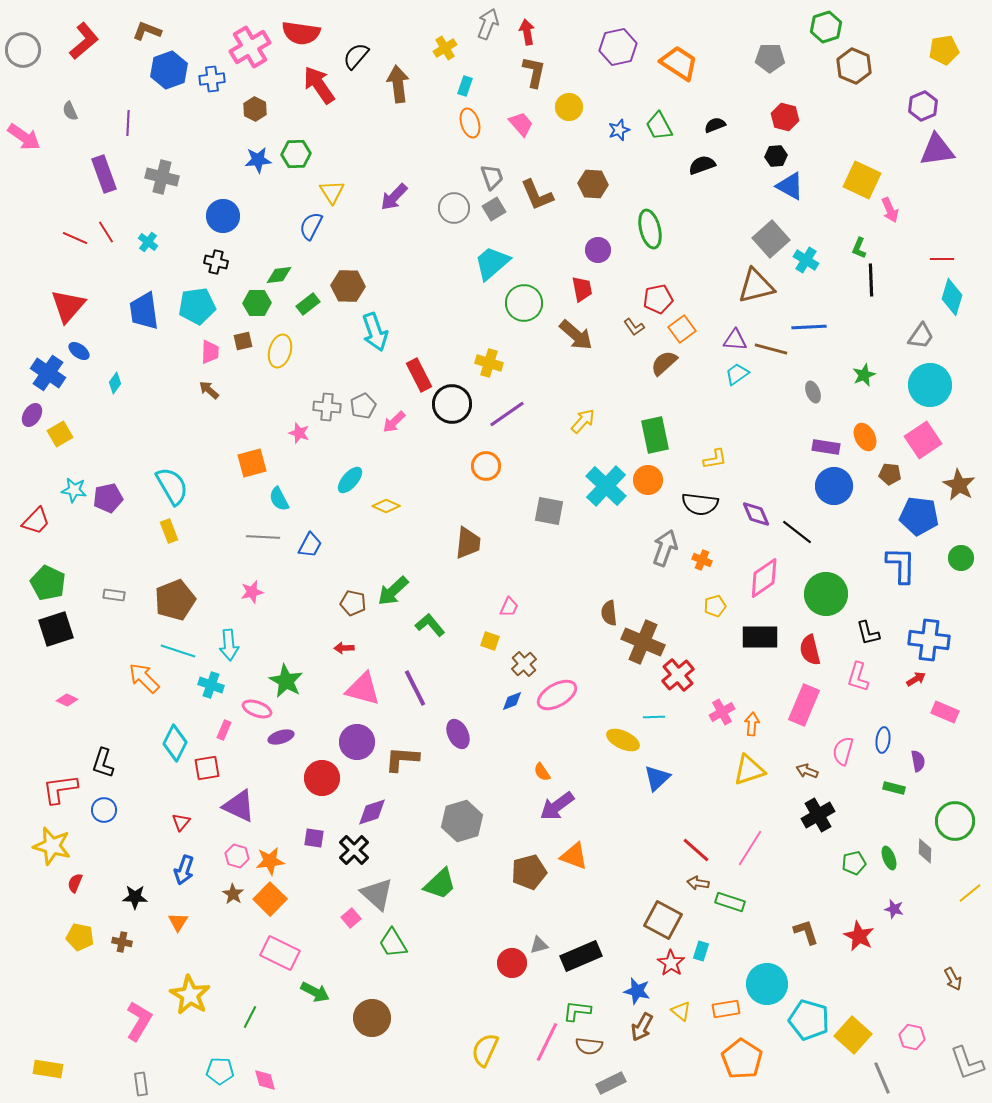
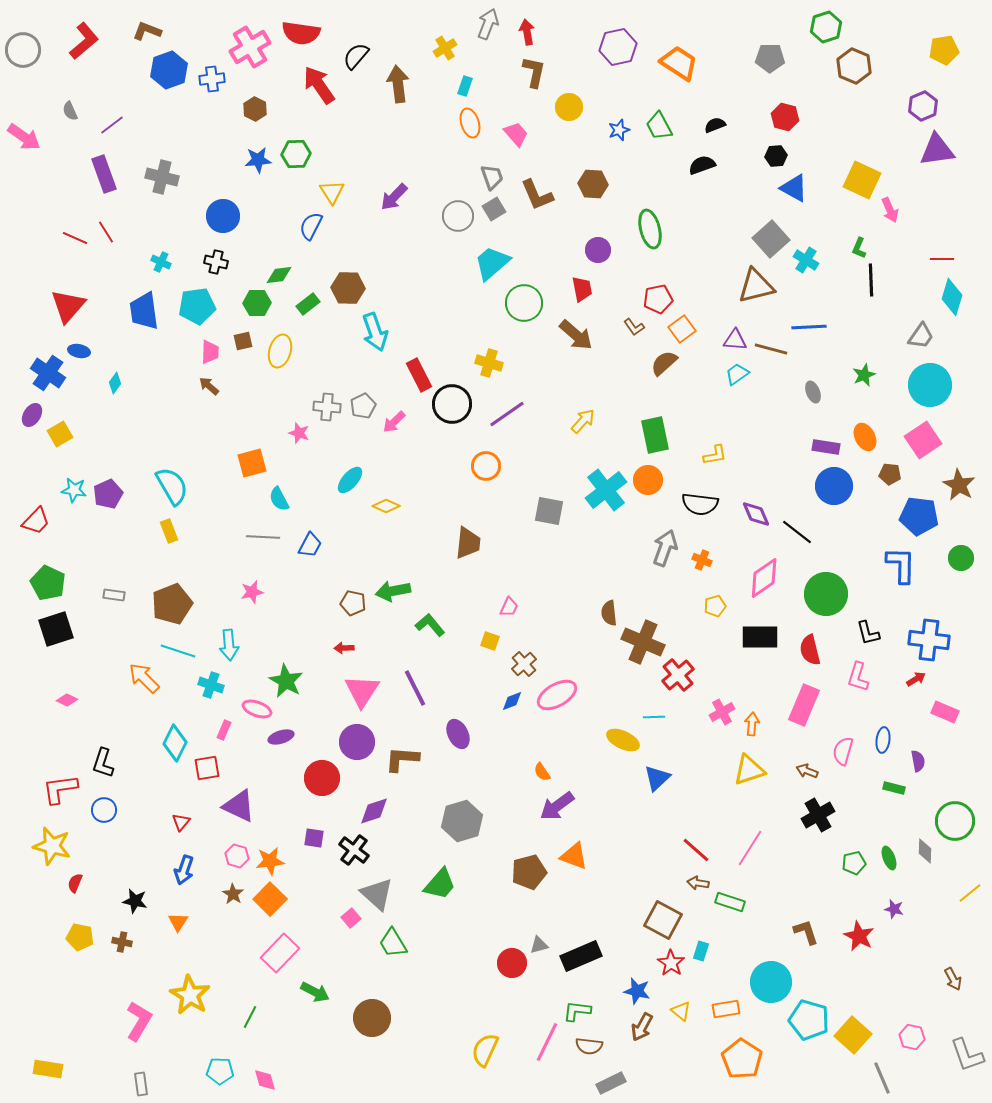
purple line at (128, 123): moved 16 px left, 2 px down; rotated 50 degrees clockwise
pink trapezoid at (521, 124): moved 5 px left, 10 px down
blue triangle at (790, 186): moved 4 px right, 2 px down
gray circle at (454, 208): moved 4 px right, 8 px down
cyan cross at (148, 242): moved 13 px right, 20 px down; rotated 12 degrees counterclockwise
brown hexagon at (348, 286): moved 2 px down
blue ellipse at (79, 351): rotated 25 degrees counterclockwise
brown arrow at (209, 390): moved 4 px up
yellow L-shape at (715, 459): moved 4 px up
cyan cross at (606, 486): moved 4 px down; rotated 9 degrees clockwise
purple pentagon at (108, 498): moved 4 px up; rotated 12 degrees counterclockwise
green arrow at (393, 591): rotated 32 degrees clockwise
brown pentagon at (175, 600): moved 3 px left, 4 px down
pink triangle at (363, 689): moved 1 px left, 2 px down; rotated 48 degrees clockwise
purple diamond at (372, 812): moved 2 px right, 1 px up
black cross at (354, 850): rotated 8 degrees counterclockwise
green trapezoid at (440, 884): rotated 6 degrees counterclockwise
black star at (135, 897): moved 4 px down; rotated 10 degrees clockwise
pink rectangle at (280, 953): rotated 72 degrees counterclockwise
cyan circle at (767, 984): moved 4 px right, 2 px up
gray L-shape at (967, 1063): moved 8 px up
